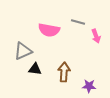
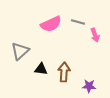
pink semicircle: moved 2 px right, 6 px up; rotated 35 degrees counterclockwise
pink arrow: moved 1 px left, 1 px up
gray triangle: moved 3 px left; rotated 18 degrees counterclockwise
black triangle: moved 6 px right
